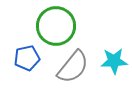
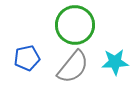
green circle: moved 19 px right, 1 px up
cyan star: moved 1 px right, 1 px down
